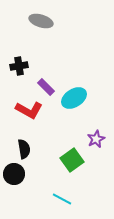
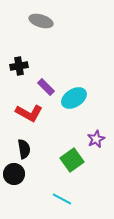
red L-shape: moved 3 px down
